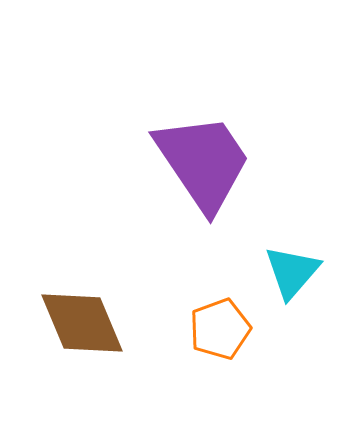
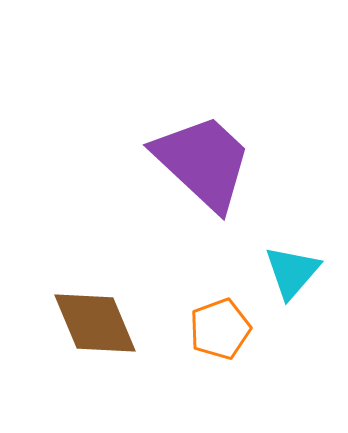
purple trapezoid: rotated 13 degrees counterclockwise
brown diamond: moved 13 px right
